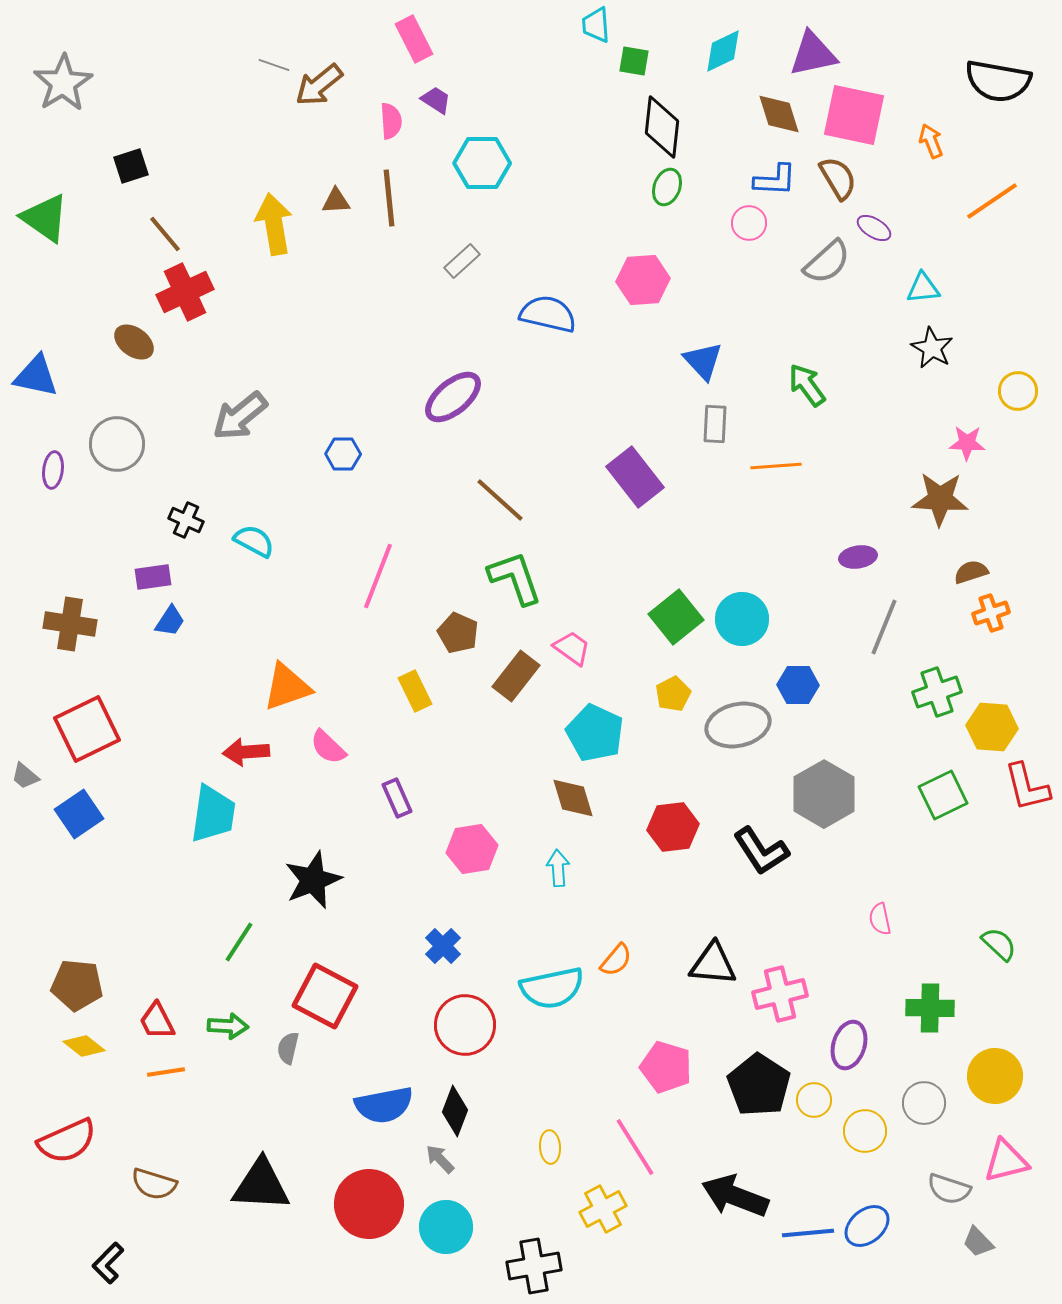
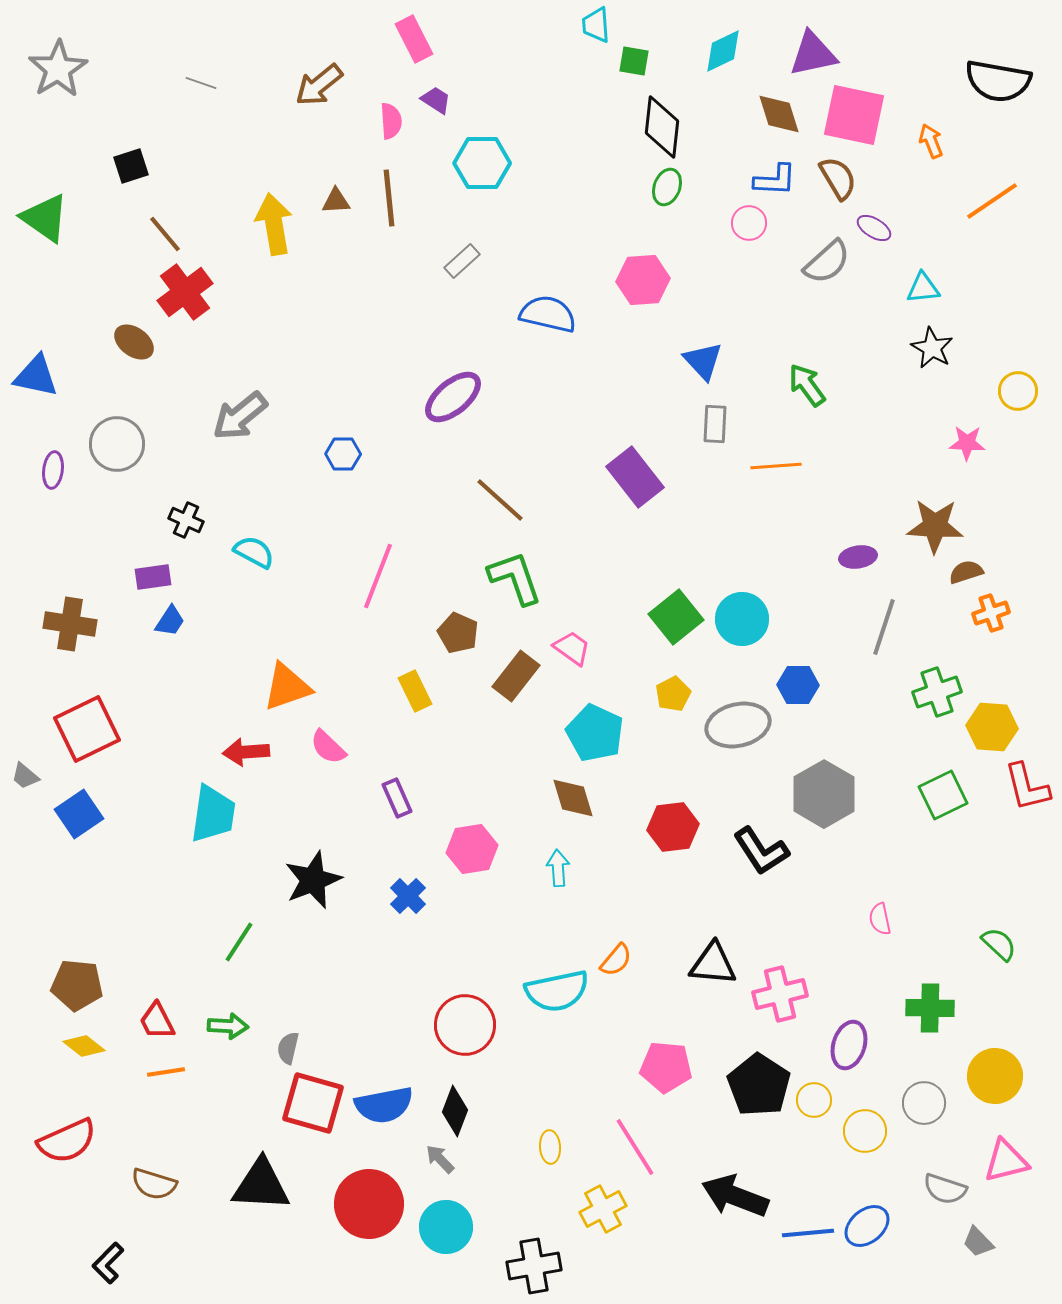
gray line at (274, 65): moved 73 px left, 18 px down
gray star at (63, 83): moved 5 px left, 14 px up
red cross at (185, 292): rotated 12 degrees counterclockwise
brown star at (940, 499): moved 5 px left, 27 px down
cyan semicircle at (254, 541): moved 11 px down
brown semicircle at (971, 572): moved 5 px left
gray line at (884, 627): rotated 4 degrees counterclockwise
blue cross at (443, 946): moved 35 px left, 50 px up
cyan semicircle at (552, 988): moved 5 px right, 3 px down
red square at (325, 996): moved 12 px left, 107 px down; rotated 12 degrees counterclockwise
pink pentagon at (666, 1067): rotated 12 degrees counterclockwise
gray semicircle at (949, 1189): moved 4 px left
